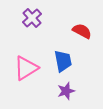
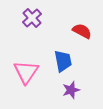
pink triangle: moved 4 px down; rotated 24 degrees counterclockwise
purple star: moved 5 px right, 1 px up
